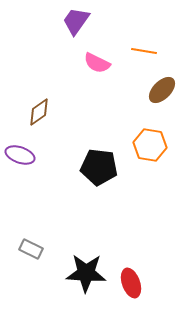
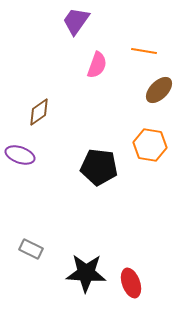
pink semicircle: moved 2 px down; rotated 96 degrees counterclockwise
brown ellipse: moved 3 px left
